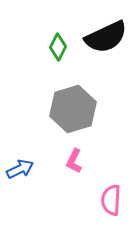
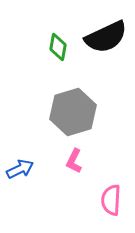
green diamond: rotated 16 degrees counterclockwise
gray hexagon: moved 3 px down
